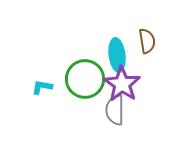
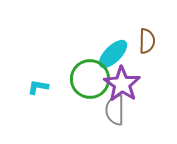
brown semicircle: rotated 10 degrees clockwise
cyan ellipse: moved 4 px left, 1 px up; rotated 52 degrees clockwise
green circle: moved 5 px right
cyan L-shape: moved 4 px left
